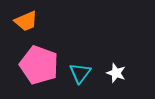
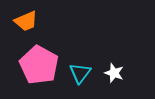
pink pentagon: rotated 9 degrees clockwise
white star: moved 2 px left
